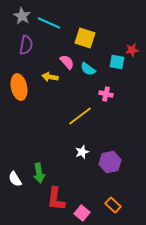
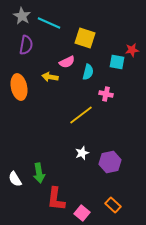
pink semicircle: rotated 105 degrees clockwise
cyan semicircle: moved 3 px down; rotated 112 degrees counterclockwise
yellow line: moved 1 px right, 1 px up
white star: moved 1 px down
